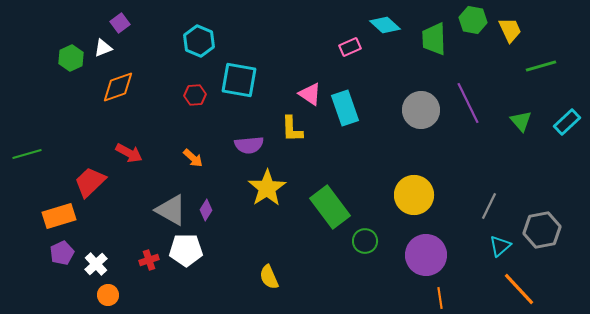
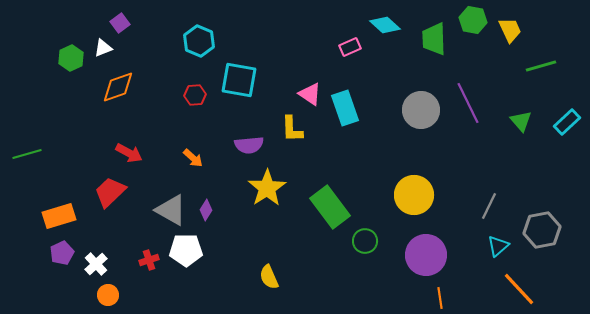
red trapezoid at (90, 182): moved 20 px right, 10 px down
cyan triangle at (500, 246): moved 2 px left
